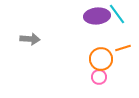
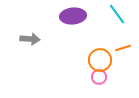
purple ellipse: moved 24 px left
orange circle: moved 1 px left, 1 px down
